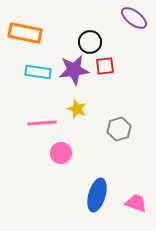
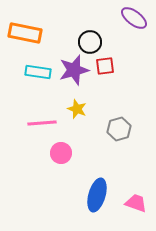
purple star: rotated 8 degrees counterclockwise
